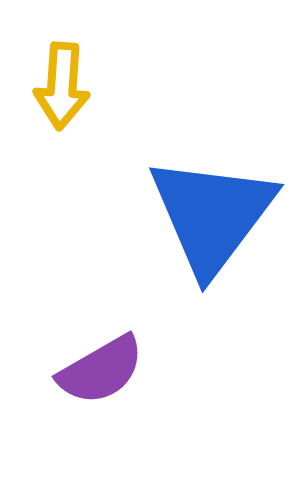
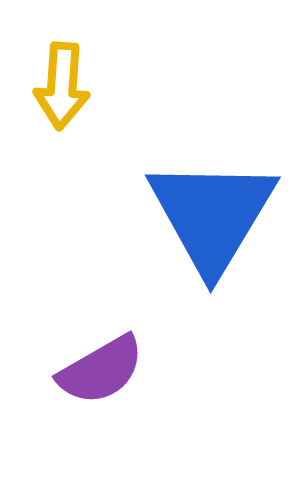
blue triangle: rotated 6 degrees counterclockwise
